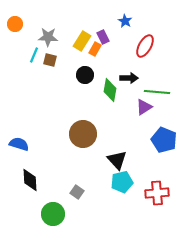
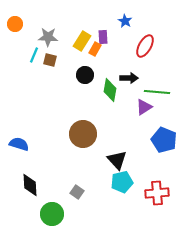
purple rectangle: rotated 24 degrees clockwise
black diamond: moved 5 px down
green circle: moved 1 px left
